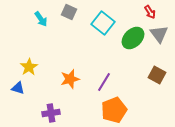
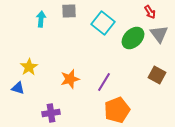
gray square: moved 1 px up; rotated 28 degrees counterclockwise
cyan arrow: rotated 140 degrees counterclockwise
orange pentagon: moved 3 px right
